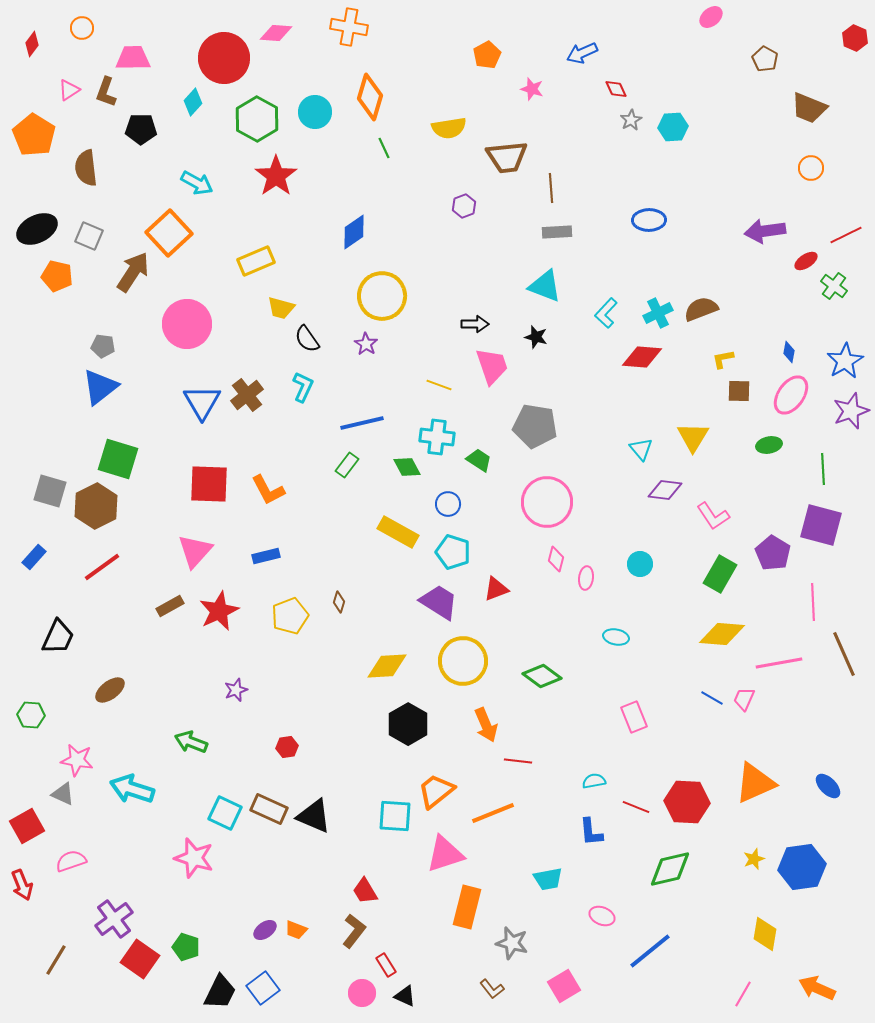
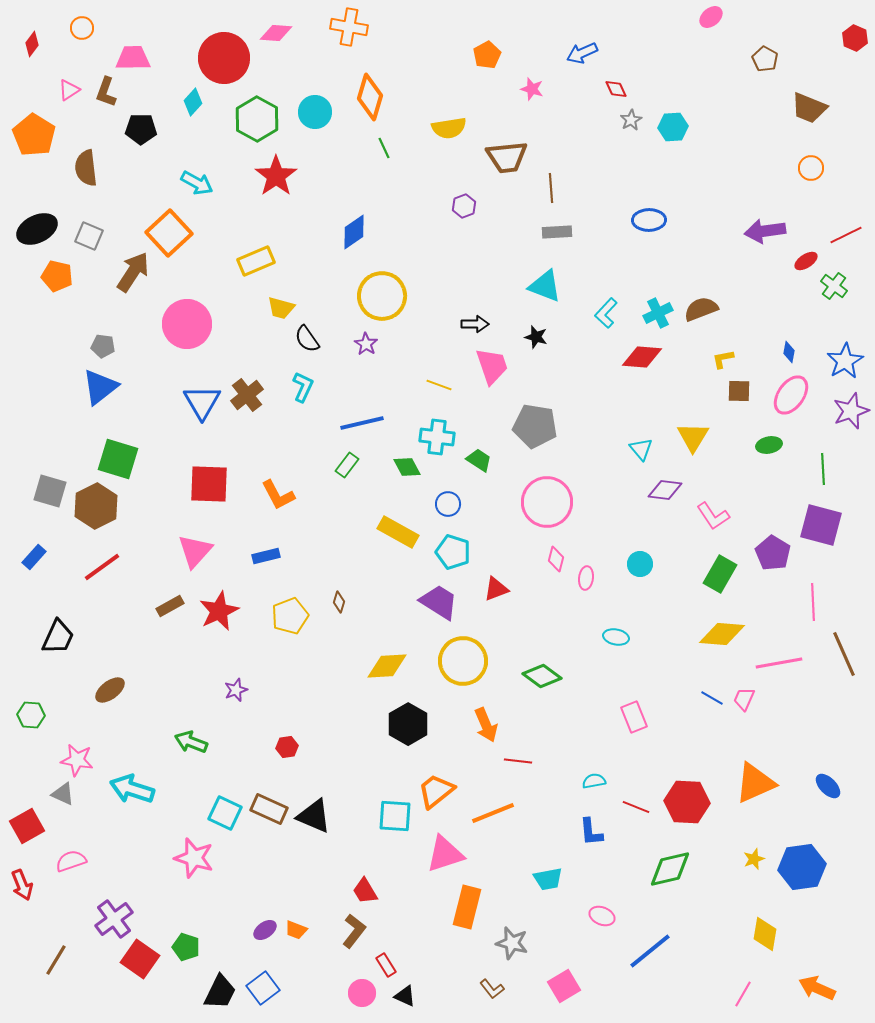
orange L-shape at (268, 490): moved 10 px right, 5 px down
